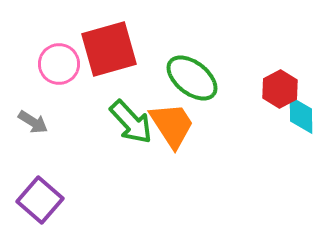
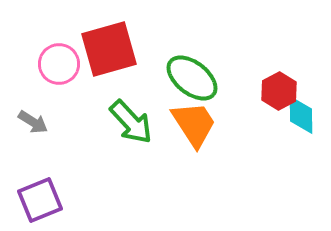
red hexagon: moved 1 px left, 2 px down
orange trapezoid: moved 22 px right, 1 px up
purple square: rotated 27 degrees clockwise
